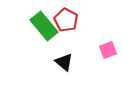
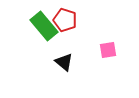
red pentagon: moved 1 px left; rotated 10 degrees counterclockwise
pink square: rotated 12 degrees clockwise
